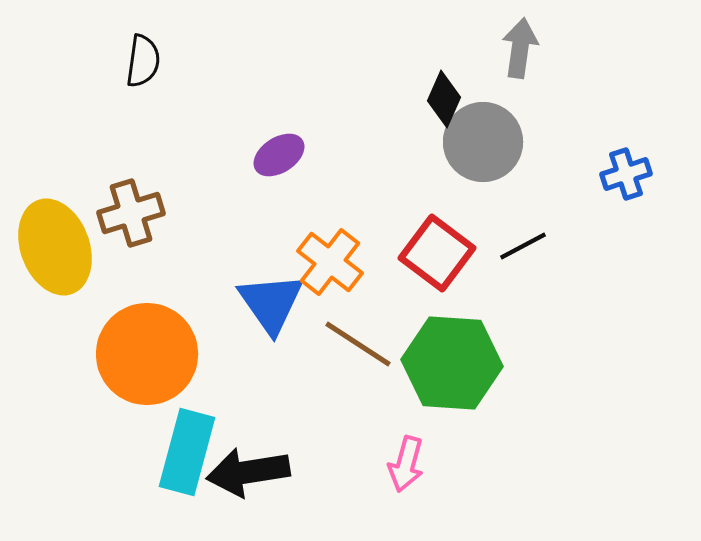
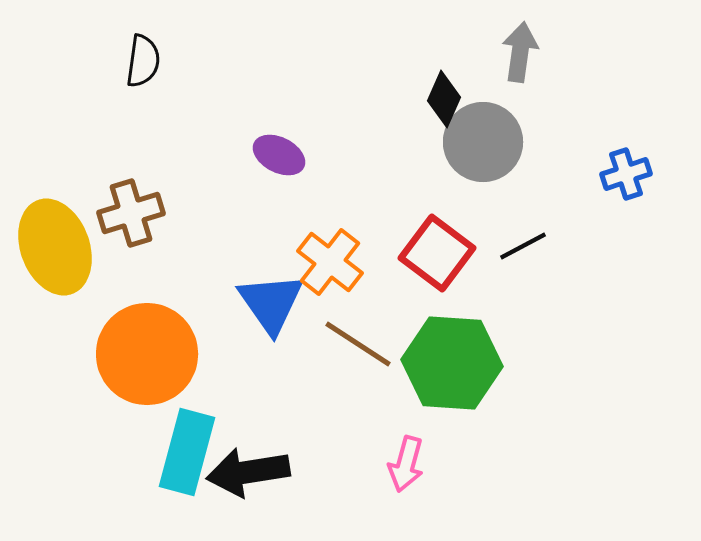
gray arrow: moved 4 px down
purple ellipse: rotated 60 degrees clockwise
